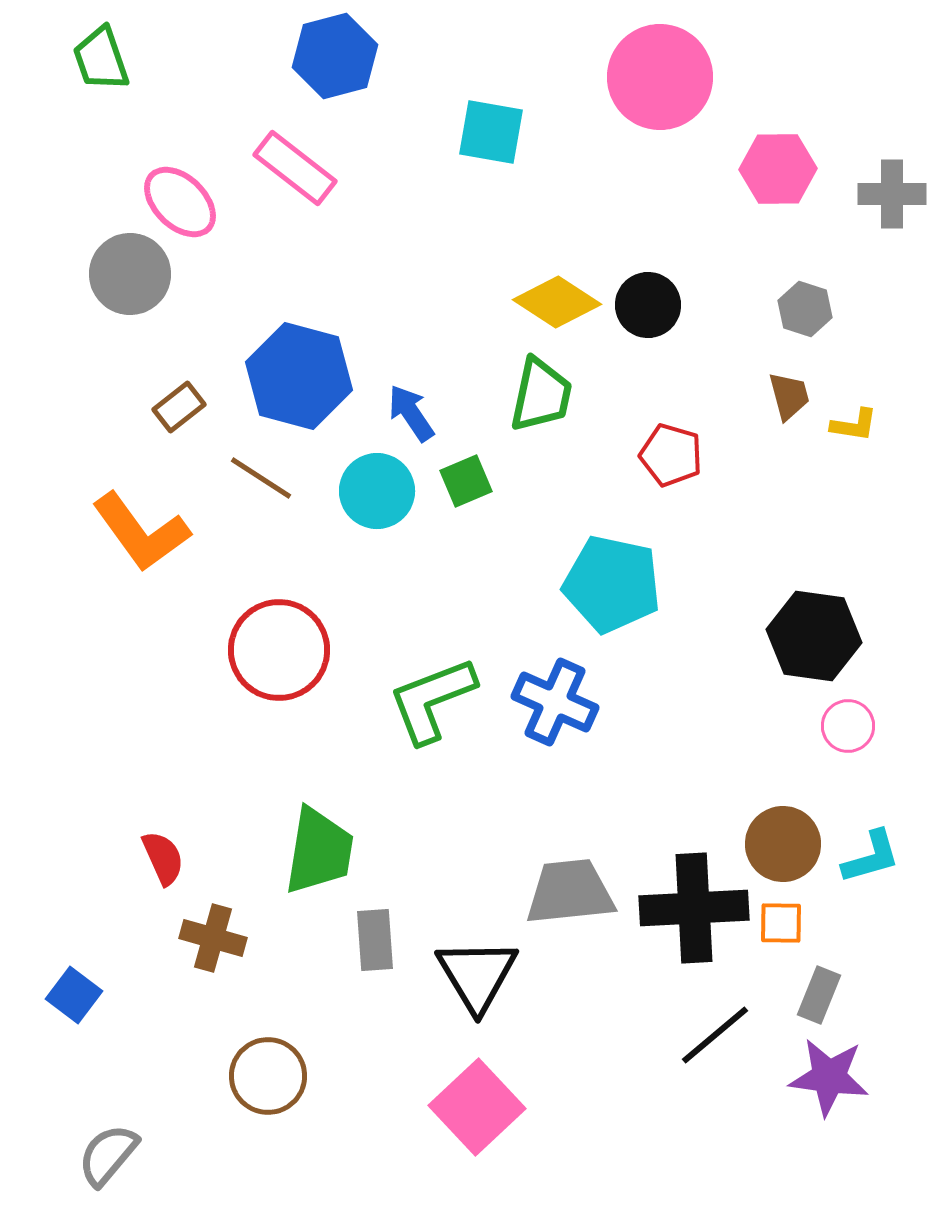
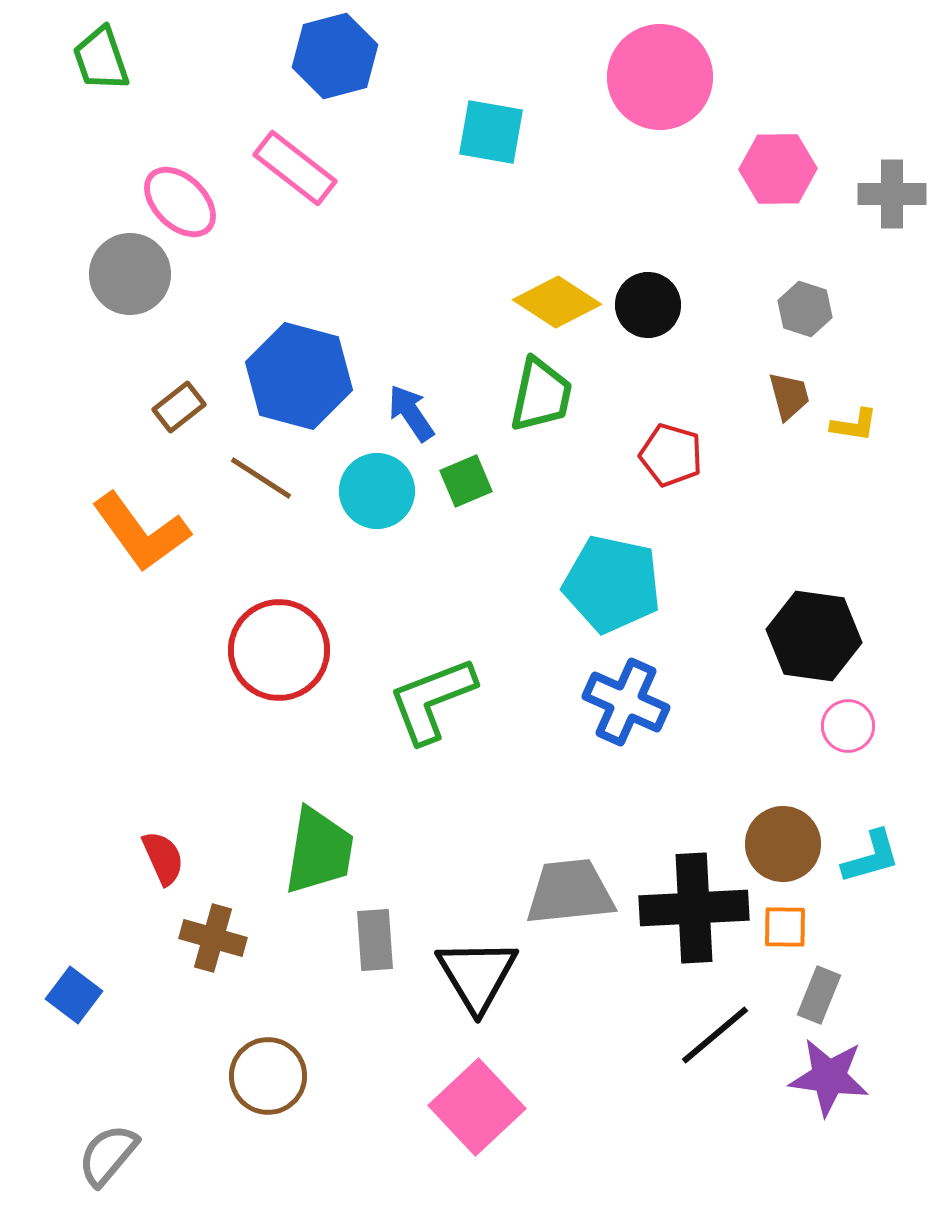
blue cross at (555, 702): moved 71 px right
orange square at (781, 923): moved 4 px right, 4 px down
